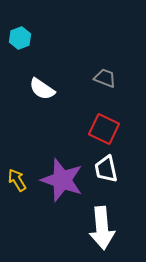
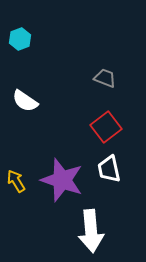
cyan hexagon: moved 1 px down
white semicircle: moved 17 px left, 12 px down
red square: moved 2 px right, 2 px up; rotated 28 degrees clockwise
white trapezoid: moved 3 px right
yellow arrow: moved 1 px left, 1 px down
white arrow: moved 11 px left, 3 px down
